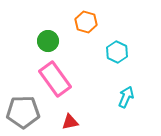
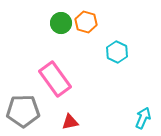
green circle: moved 13 px right, 18 px up
cyan arrow: moved 17 px right, 21 px down
gray pentagon: moved 1 px up
